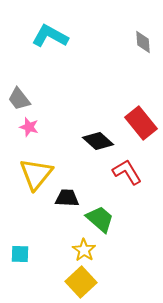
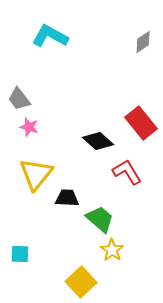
gray diamond: rotated 60 degrees clockwise
yellow star: moved 28 px right
